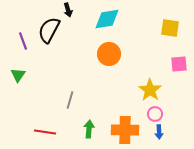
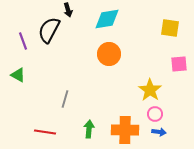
green triangle: rotated 35 degrees counterclockwise
gray line: moved 5 px left, 1 px up
blue arrow: rotated 80 degrees counterclockwise
